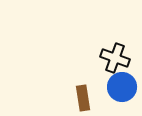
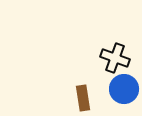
blue circle: moved 2 px right, 2 px down
